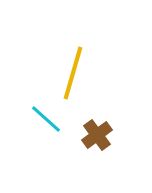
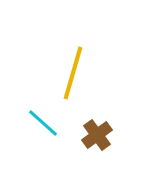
cyan line: moved 3 px left, 4 px down
